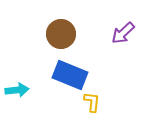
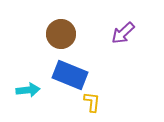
cyan arrow: moved 11 px right
